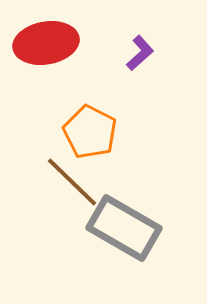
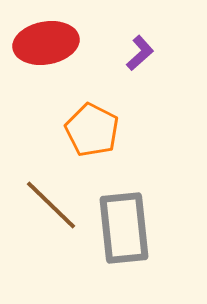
orange pentagon: moved 2 px right, 2 px up
brown line: moved 21 px left, 23 px down
gray rectangle: rotated 54 degrees clockwise
